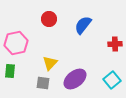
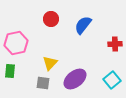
red circle: moved 2 px right
